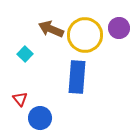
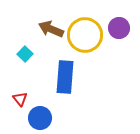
blue rectangle: moved 12 px left
